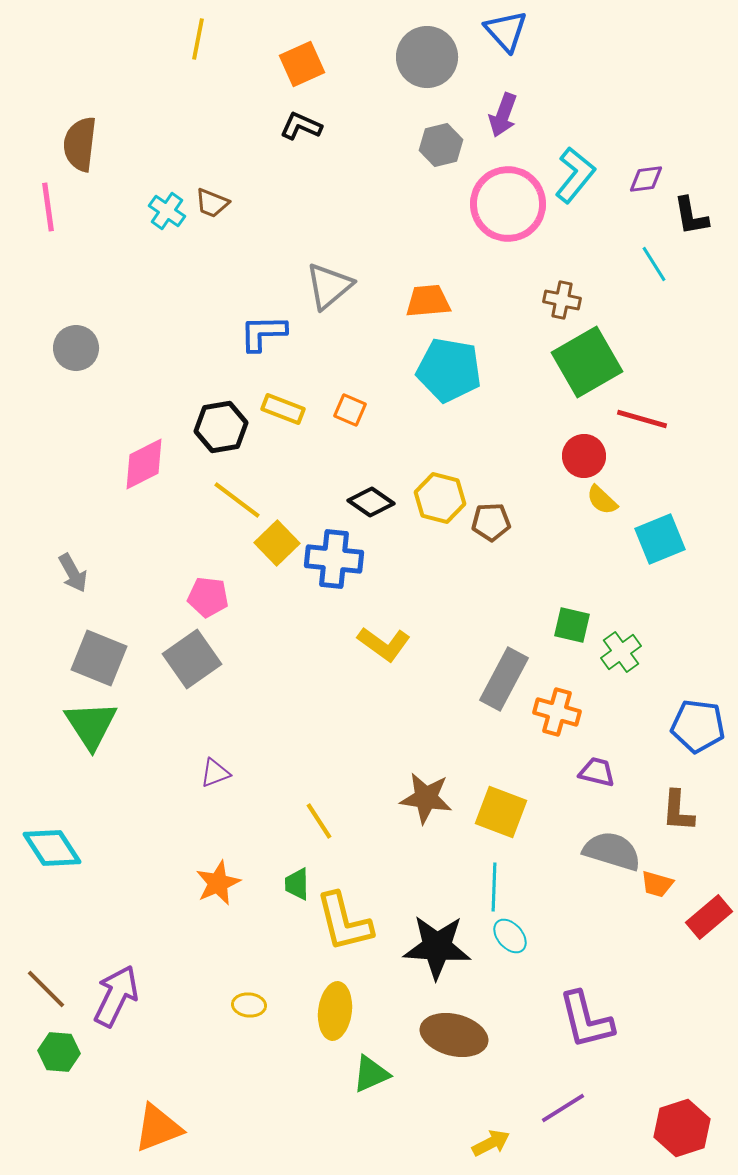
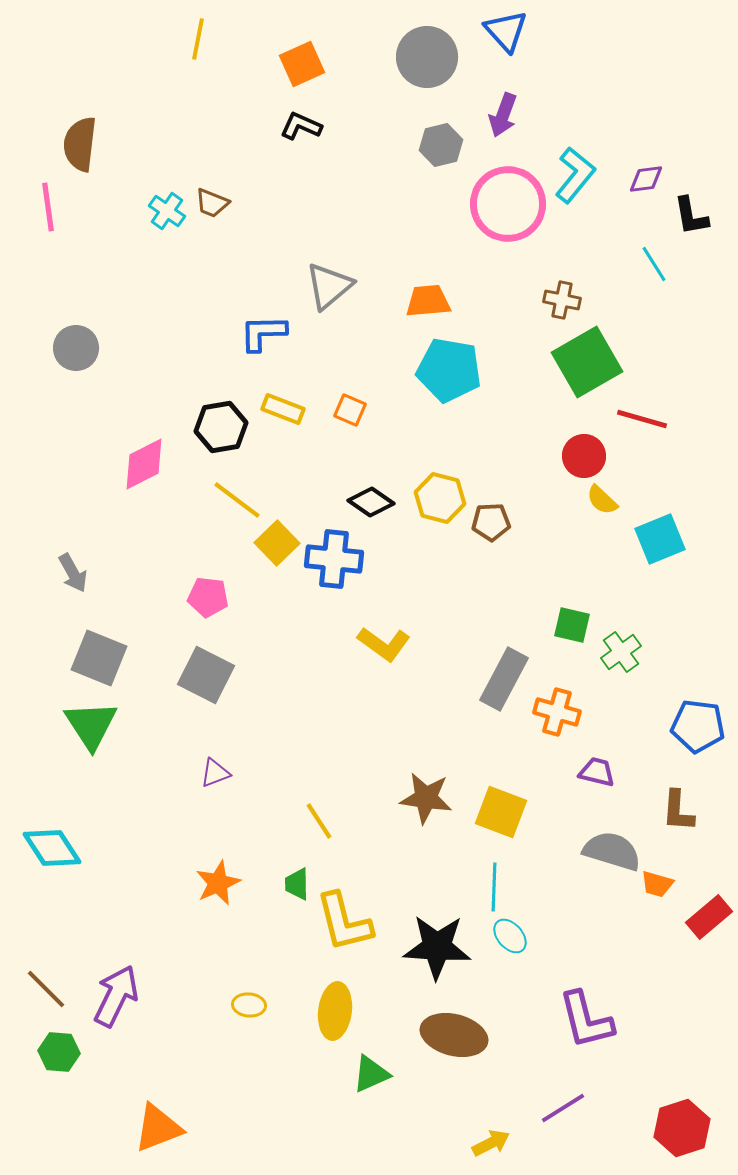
gray square at (192, 659): moved 14 px right, 16 px down; rotated 28 degrees counterclockwise
